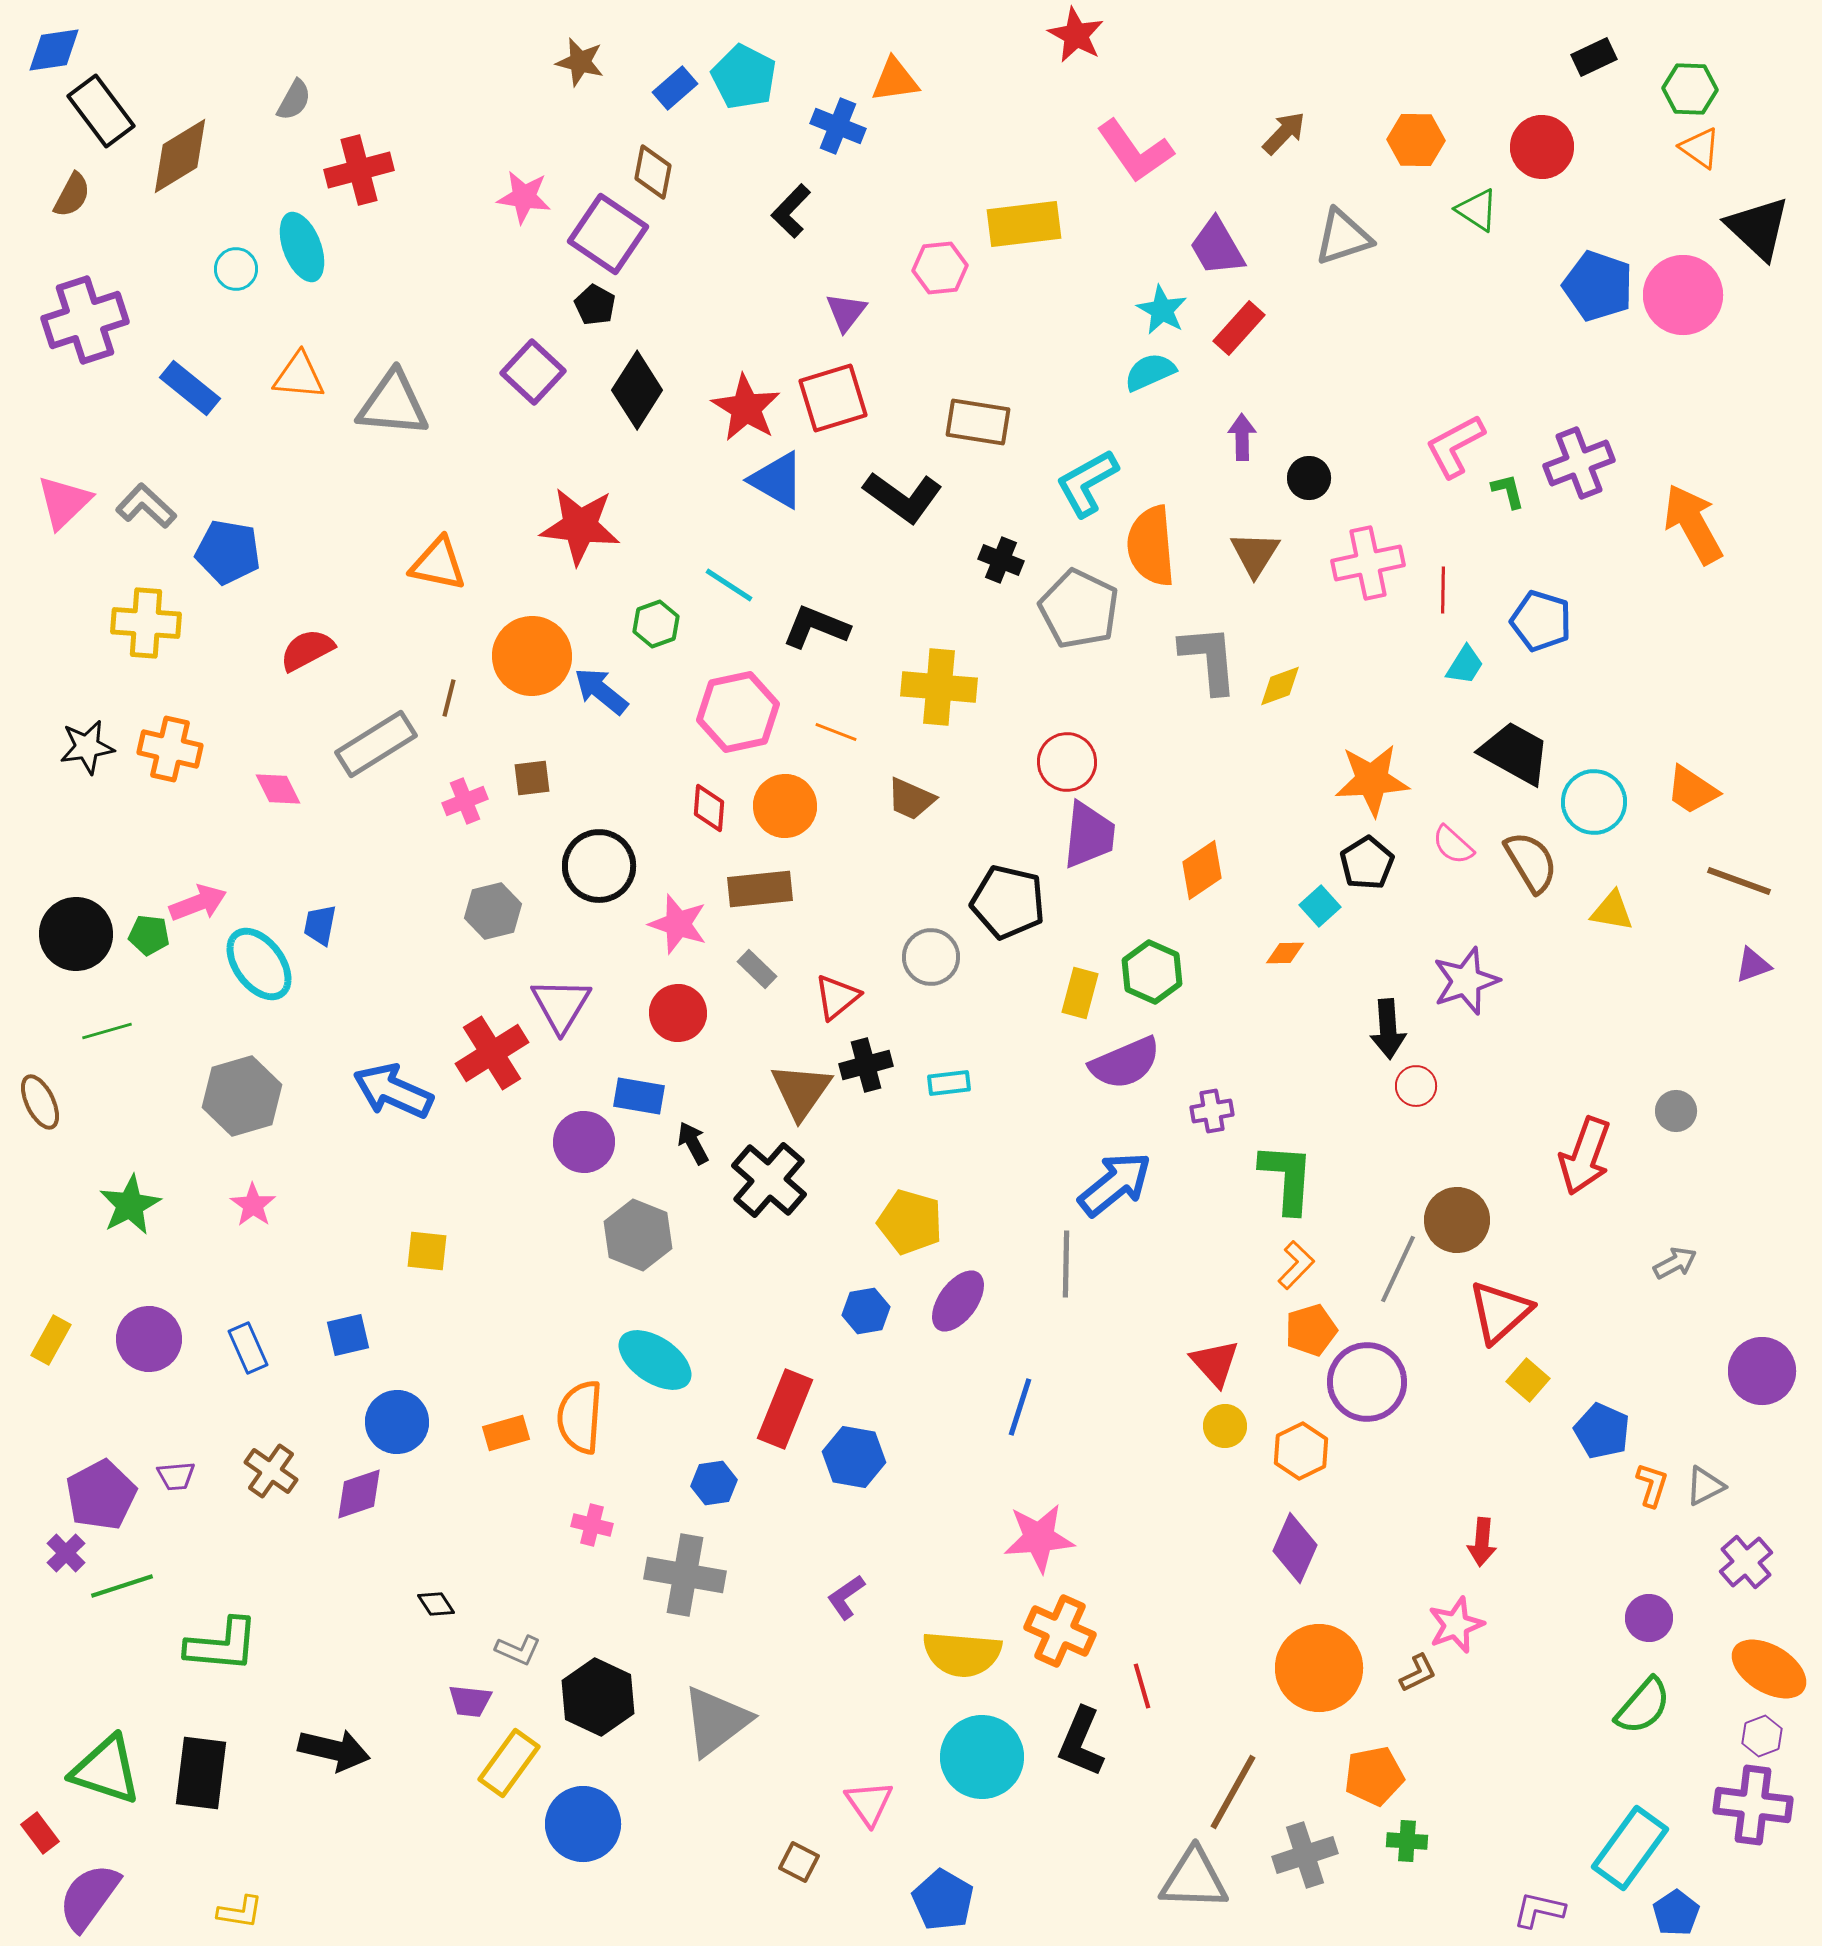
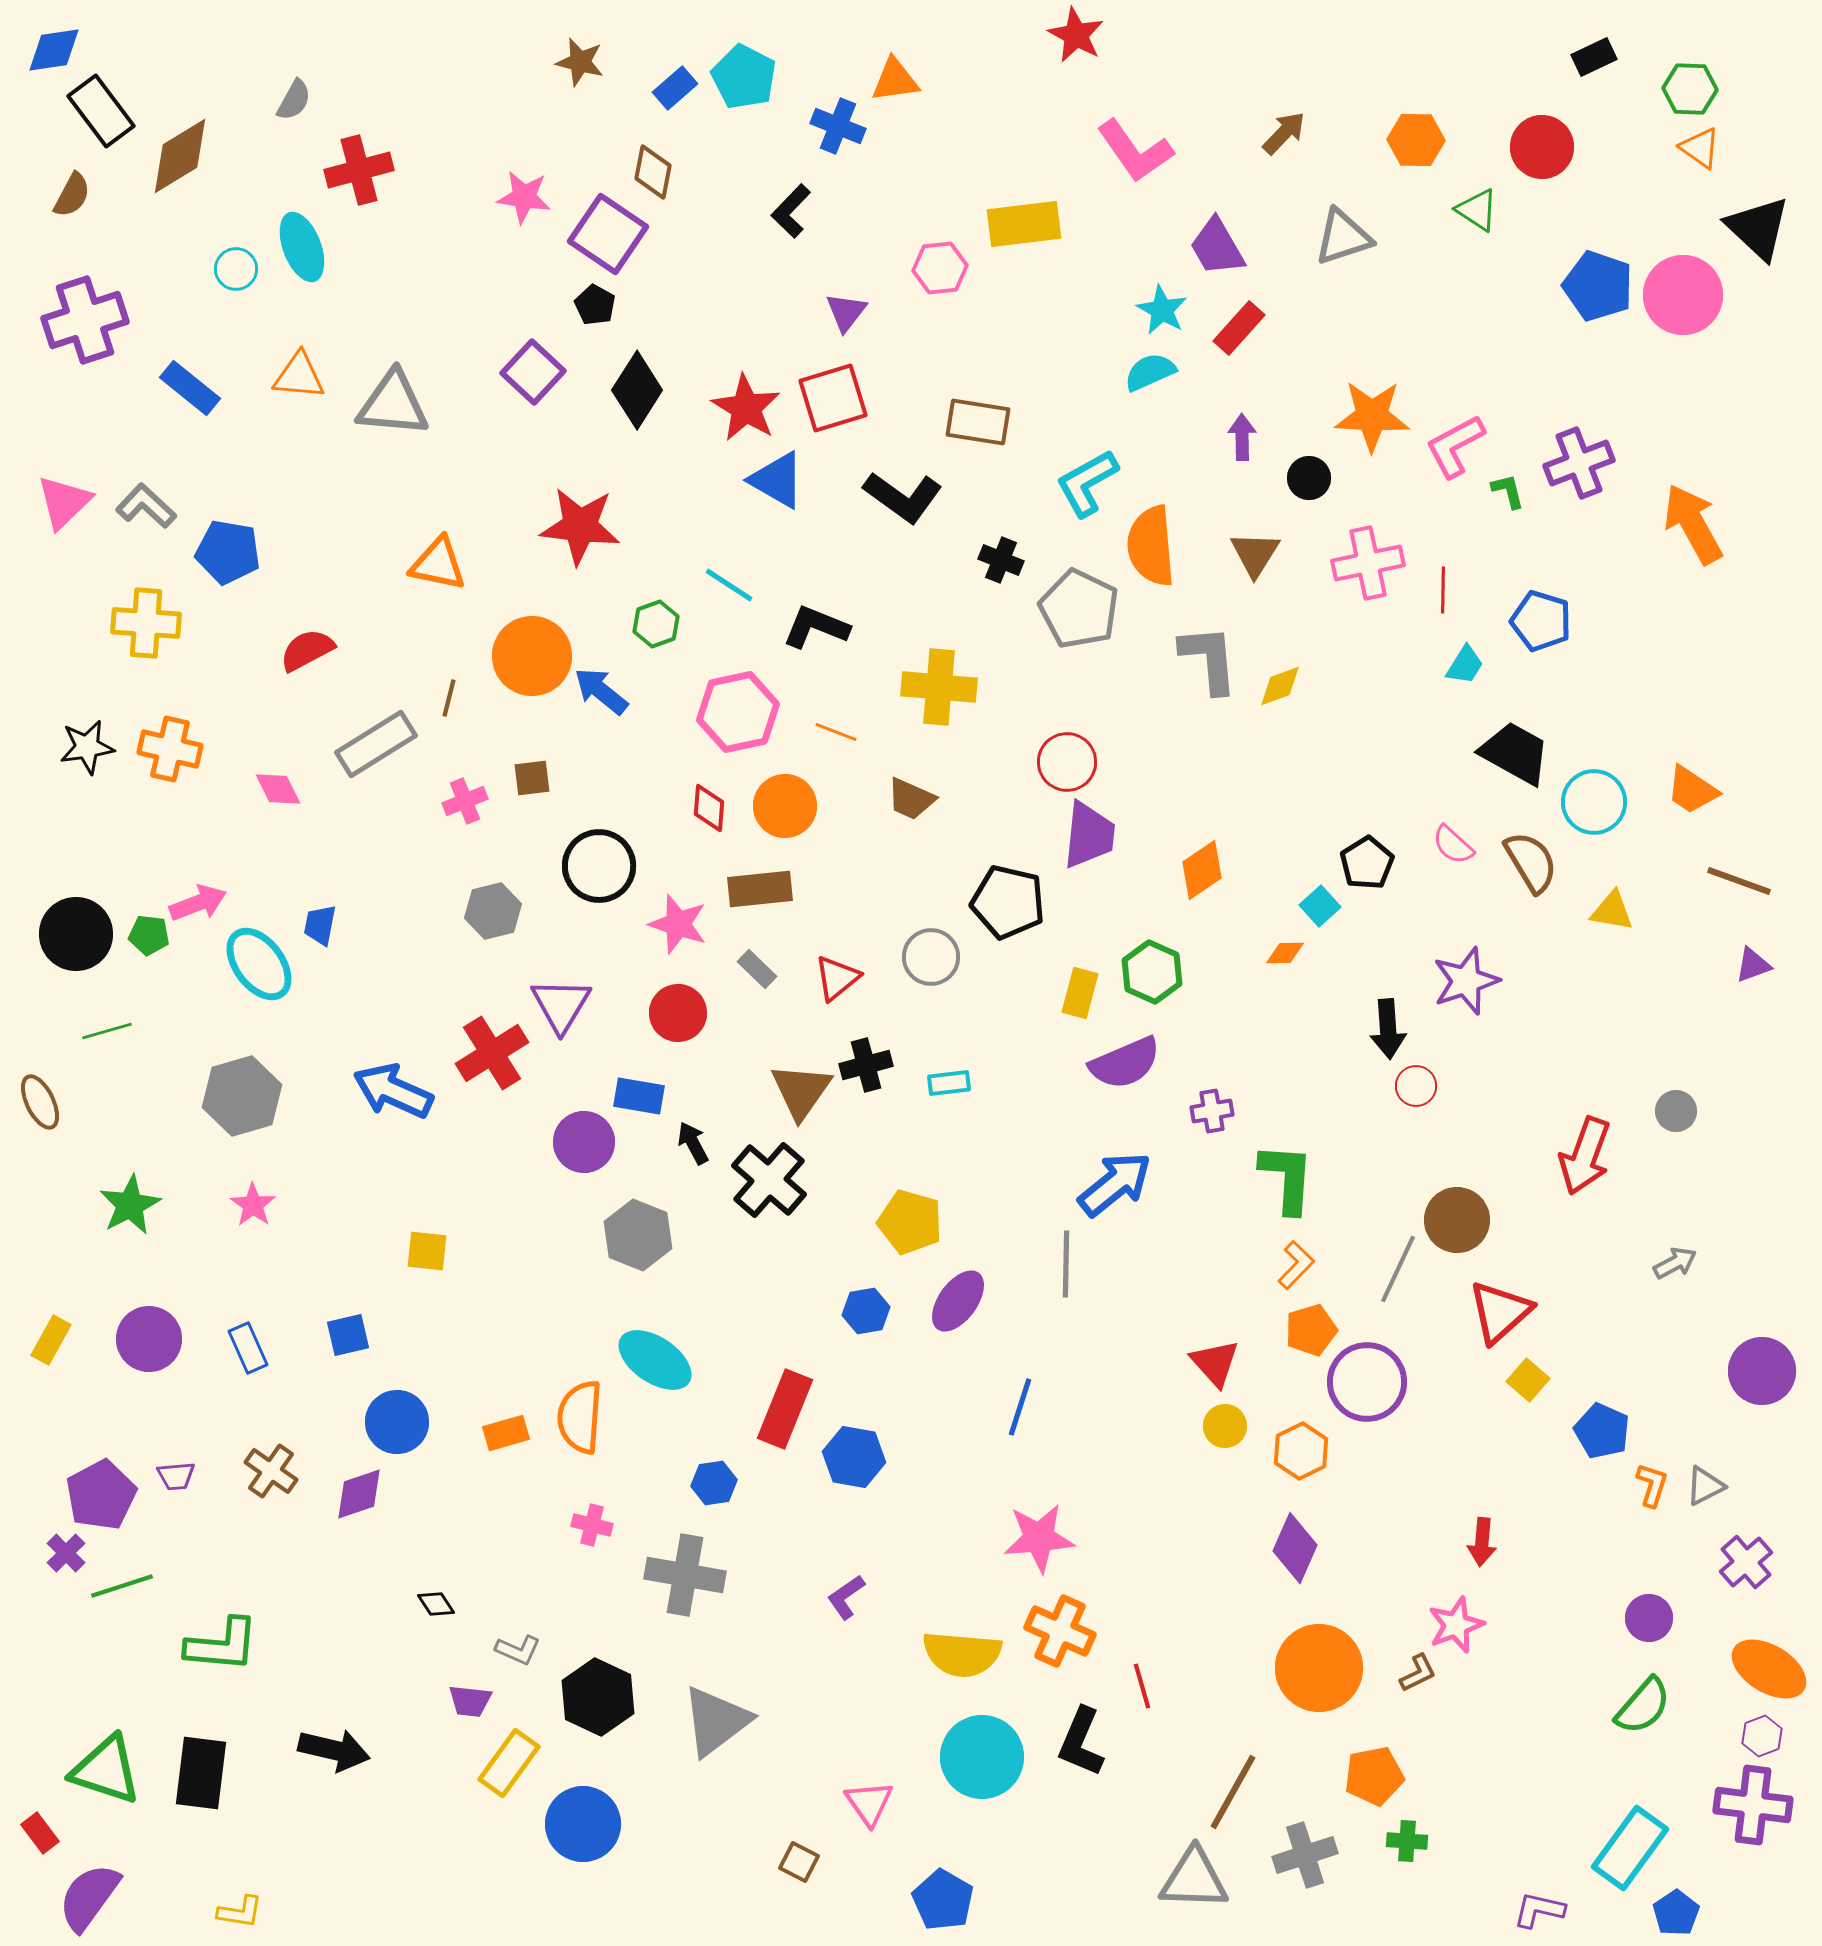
orange star at (1372, 780): moved 364 px up; rotated 6 degrees clockwise
red triangle at (837, 997): moved 19 px up
